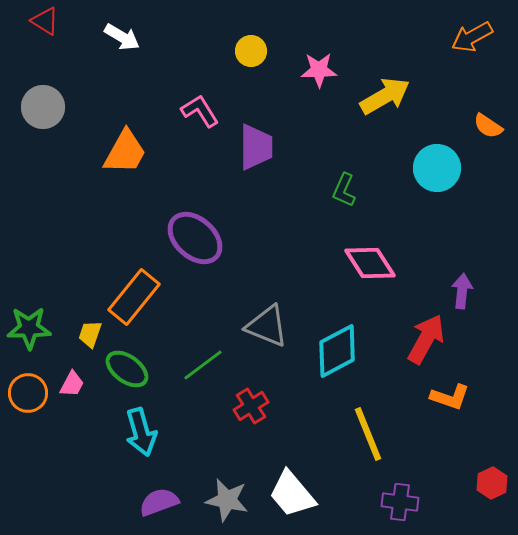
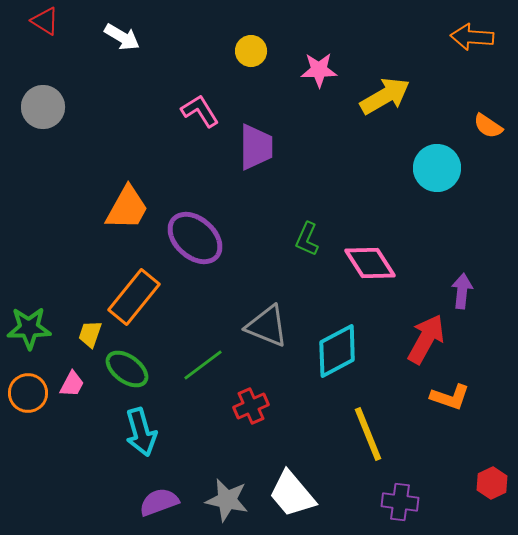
orange arrow: rotated 33 degrees clockwise
orange trapezoid: moved 2 px right, 56 px down
green L-shape: moved 37 px left, 49 px down
red cross: rotated 8 degrees clockwise
